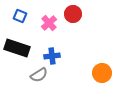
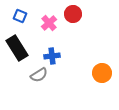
black rectangle: rotated 40 degrees clockwise
